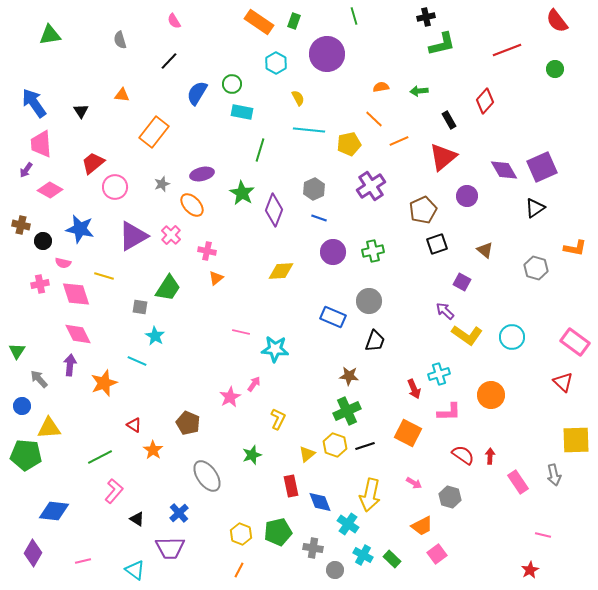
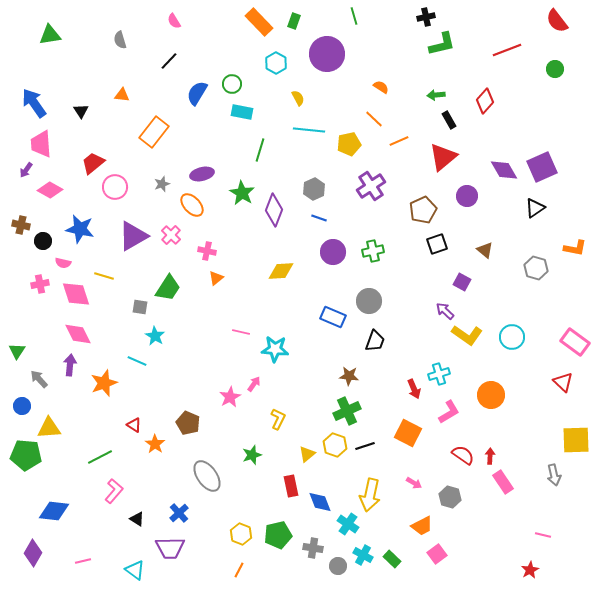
orange rectangle at (259, 22): rotated 12 degrees clockwise
orange semicircle at (381, 87): rotated 42 degrees clockwise
green arrow at (419, 91): moved 17 px right, 4 px down
pink L-shape at (449, 412): rotated 30 degrees counterclockwise
orange star at (153, 450): moved 2 px right, 6 px up
pink rectangle at (518, 482): moved 15 px left
green pentagon at (278, 532): moved 3 px down
gray circle at (335, 570): moved 3 px right, 4 px up
